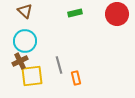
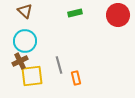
red circle: moved 1 px right, 1 px down
